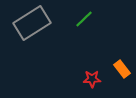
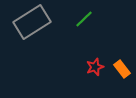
gray rectangle: moved 1 px up
red star: moved 3 px right, 12 px up; rotated 18 degrees counterclockwise
